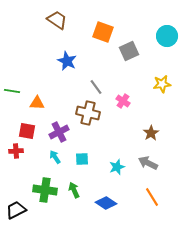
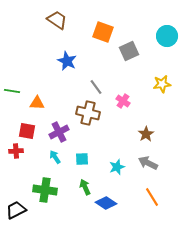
brown star: moved 5 px left, 1 px down
green arrow: moved 11 px right, 3 px up
